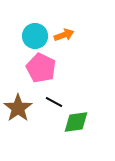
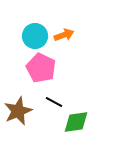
brown star: moved 3 px down; rotated 12 degrees clockwise
